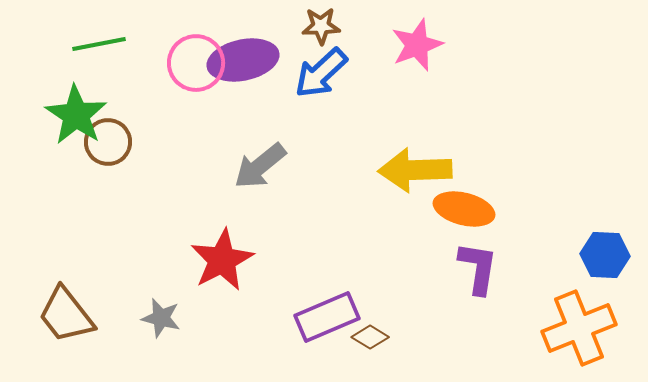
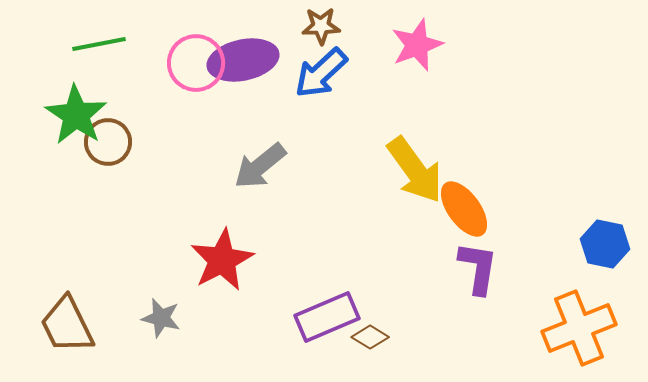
yellow arrow: rotated 124 degrees counterclockwise
orange ellipse: rotated 40 degrees clockwise
blue hexagon: moved 11 px up; rotated 9 degrees clockwise
brown trapezoid: moved 1 px right, 10 px down; rotated 12 degrees clockwise
